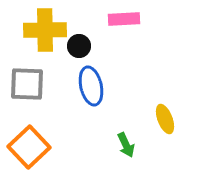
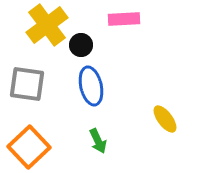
yellow cross: moved 2 px right, 5 px up; rotated 36 degrees counterclockwise
black circle: moved 2 px right, 1 px up
gray square: rotated 6 degrees clockwise
yellow ellipse: rotated 16 degrees counterclockwise
green arrow: moved 28 px left, 4 px up
